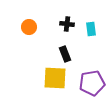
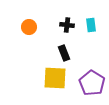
black cross: moved 1 px down
cyan rectangle: moved 4 px up
black rectangle: moved 1 px left, 1 px up
purple pentagon: rotated 30 degrees counterclockwise
